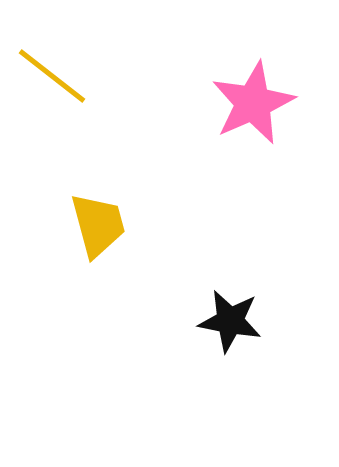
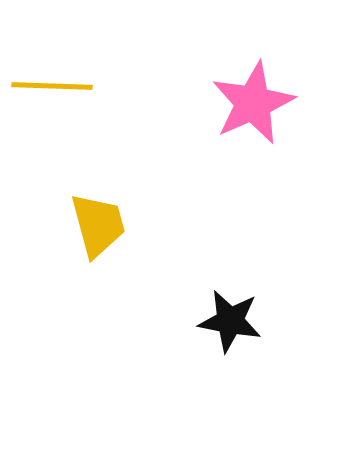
yellow line: moved 10 px down; rotated 36 degrees counterclockwise
